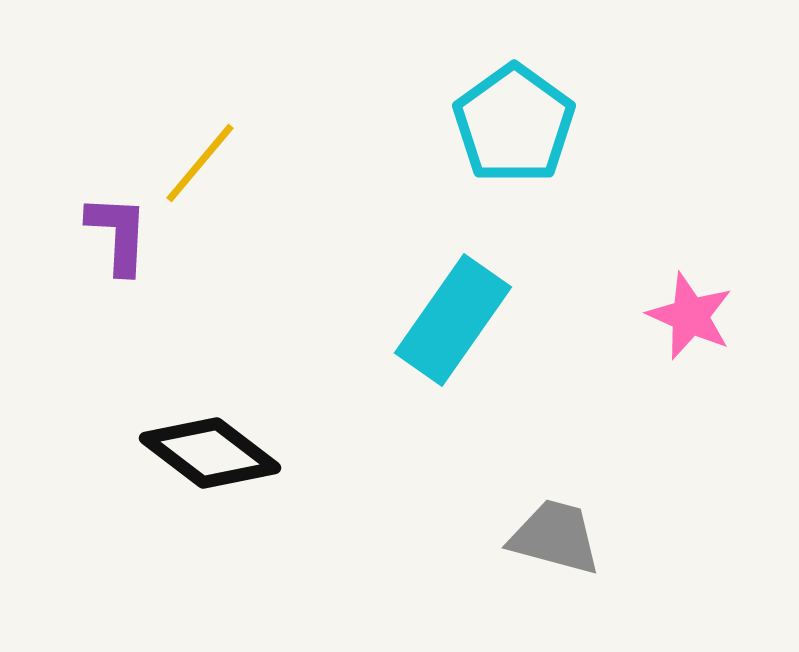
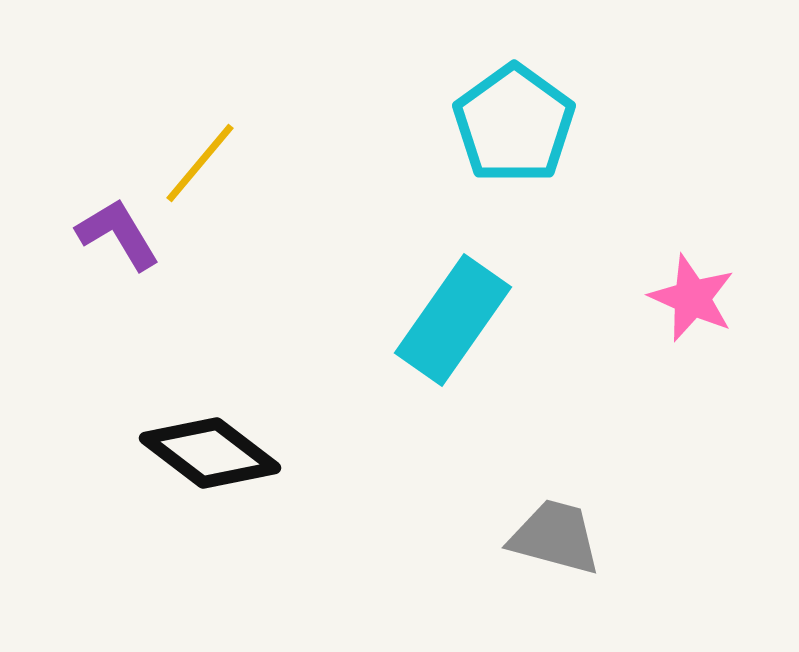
purple L-shape: rotated 34 degrees counterclockwise
pink star: moved 2 px right, 18 px up
